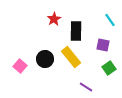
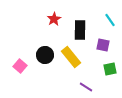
black rectangle: moved 4 px right, 1 px up
black circle: moved 4 px up
green square: moved 1 px right, 1 px down; rotated 24 degrees clockwise
